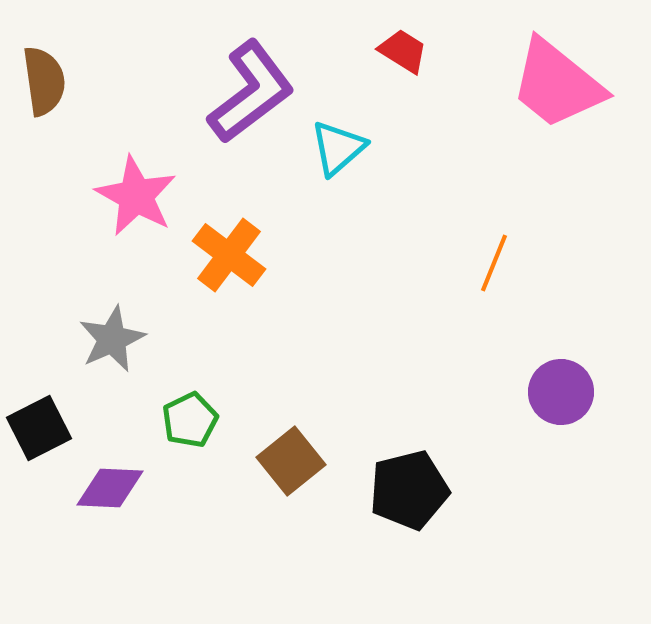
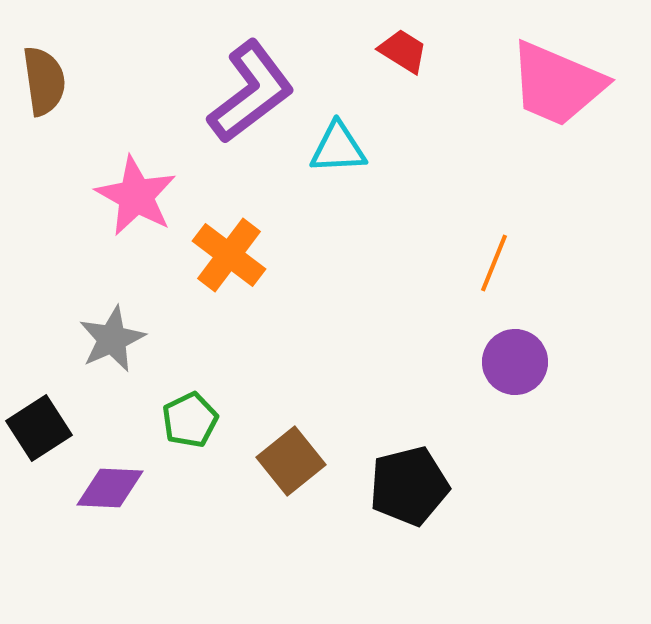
pink trapezoid: rotated 16 degrees counterclockwise
cyan triangle: rotated 38 degrees clockwise
purple circle: moved 46 px left, 30 px up
black square: rotated 6 degrees counterclockwise
black pentagon: moved 4 px up
